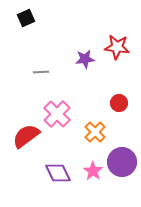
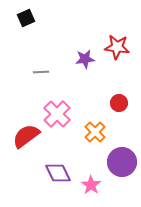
pink star: moved 2 px left, 14 px down
